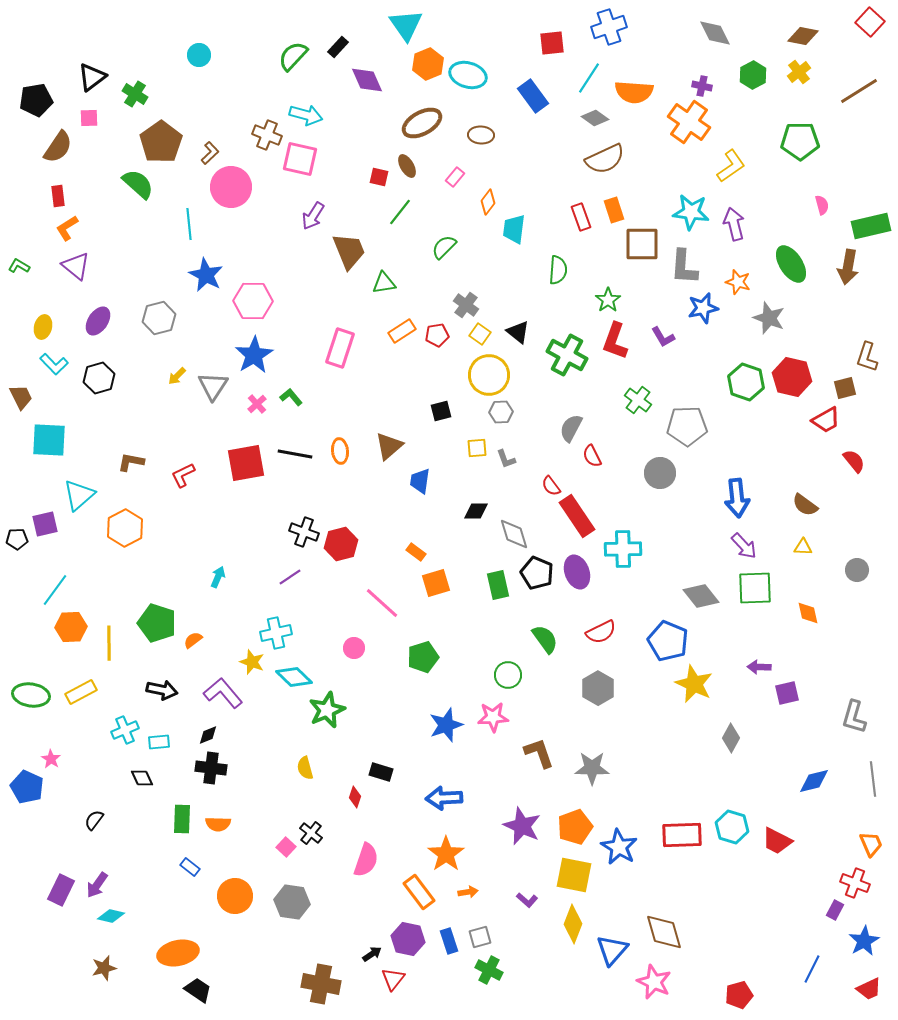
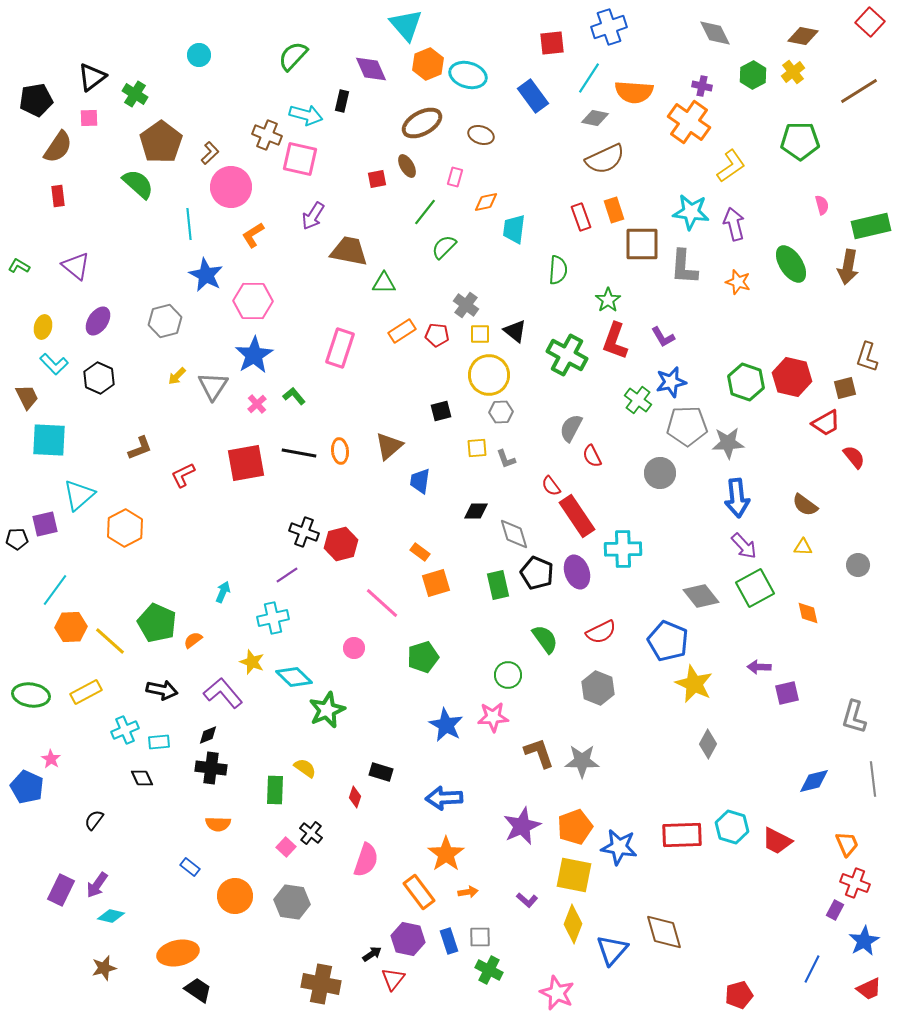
cyan triangle at (406, 25): rotated 6 degrees counterclockwise
black rectangle at (338, 47): moved 4 px right, 54 px down; rotated 30 degrees counterclockwise
yellow cross at (799, 72): moved 6 px left
purple diamond at (367, 80): moved 4 px right, 11 px up
gray diamond at (595, 118): rotated 24 degrees counterclockwise
brown ellipse at (481, 135): rotated 15 degrees clockwise
red square at (379, 177): moved 2 px left, 2 px down; rotated 24 degrees counterclockwise
pink rectangle at (455, 177): rotated 24 degrees counterclockwise
orange diamond at (488, 202): moved 2 px left; rotated 40 degrees clockwise
green line at (400, 212): moved 25 px right
orange L-shape at (67, 228): moved 186 px right, 7 px down
brown trapezoid at (349, 251): rotated 57 degrees counterclockwise
green triangle at (384, 283): rotated 10 degrees clockwise
blue star at (703, 308): moved 32 px left, 74 px down
gray hexagon at (159, 318): moved 6 px right, 3 px down
gray star at (769, 318): moved 41 px left, 125 px down; rotated 24 degrees counterclockwise
black triangle at (518, 332): moved 3 px left, 1 px up
yellow square at (480, 334): rotated 35 degrees counterclockwise
red pentagon at (437, 335): rotated 15 degrees clockwise
black hexagon at (99, 378): rotated 20 degrees counterclockwise
brown trapezoid at (21, 397): moved 6 px right
green L-shape at (291, 397): moved 3 px right, 1 px up
red trapezoid at (826, 420): moved 3 px down
black line at (295, 454): moved 4 px right, 1 px up
red semicircle at (854, 461): moved 4 px up
brown L-shape at (131, 462): moved 9 px right, 14 px up; rotated 148 degrees clockwise
orange rectangle at (416, 552): moved 4 px right
gray circle at (857, 570): moved 1 px right, 5 px up
cyan arrow at (218, 577): moved 5 px right, 15 px down
purple line at (290, 577): moved 3 px left, 2 px up
green square at (755, 588): rotated 27 degrees counterclockwise
green pentagon at (157, 623): rotated 6 degrees clockwise
cyan cross at (276, 633): moved 3 px left, 15 px up
yellow line at (109, 643): moved 1 px right, 2 px up; rotated 48 degrees counterclockwise
gray hexagon at (598, 688): rotated 8 degrees counterclockwise
yellow rectangle at (81, 692): moved 5 px right
blue star at (446, 725): rotated 24 degrees counterclockwise
gray diamond at (731, 738): moved 23 px left, 6 px down
yellow semicircle at (305, 768): rotated 140 degrees clockwise
gray star at (592, 768): moved 10 px left, 7 px up
green rectangle at (182, 819): moved 93 px right, 29 px up
purple star at (522, 826): rotated 24 degrees clockwise
orange trapezoid at (871, 844): moved 24 px left
blue star at (619, 847): rotated 21 degrees counterclockwise
gray square at (480, 937): rotated 15 degrees clockwise
pink star at (654, 982): moved 97 px left, 11 px down
